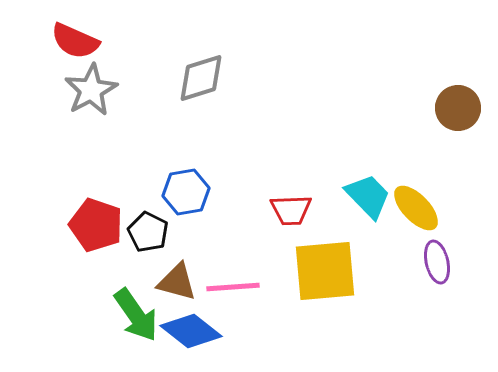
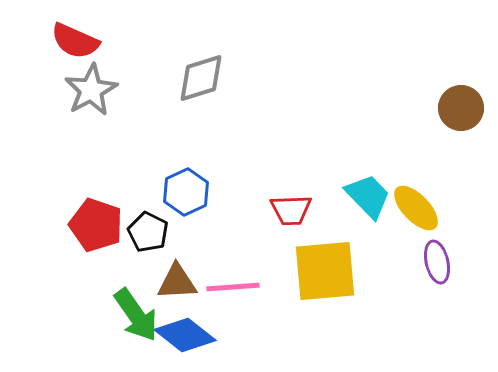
brown circle: moved 3 px right
blue hexagon: rotated 15 degrees counterclockwise
brown triangle: rotated 18 degrees counterclockwise
blue diamond: moved 6 px left, 4 px down
